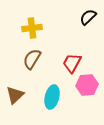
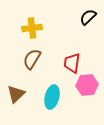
red trapezoid: rotated 20 degrees counterclockwise
brown triangle: moved 1 px right, 1 px up
